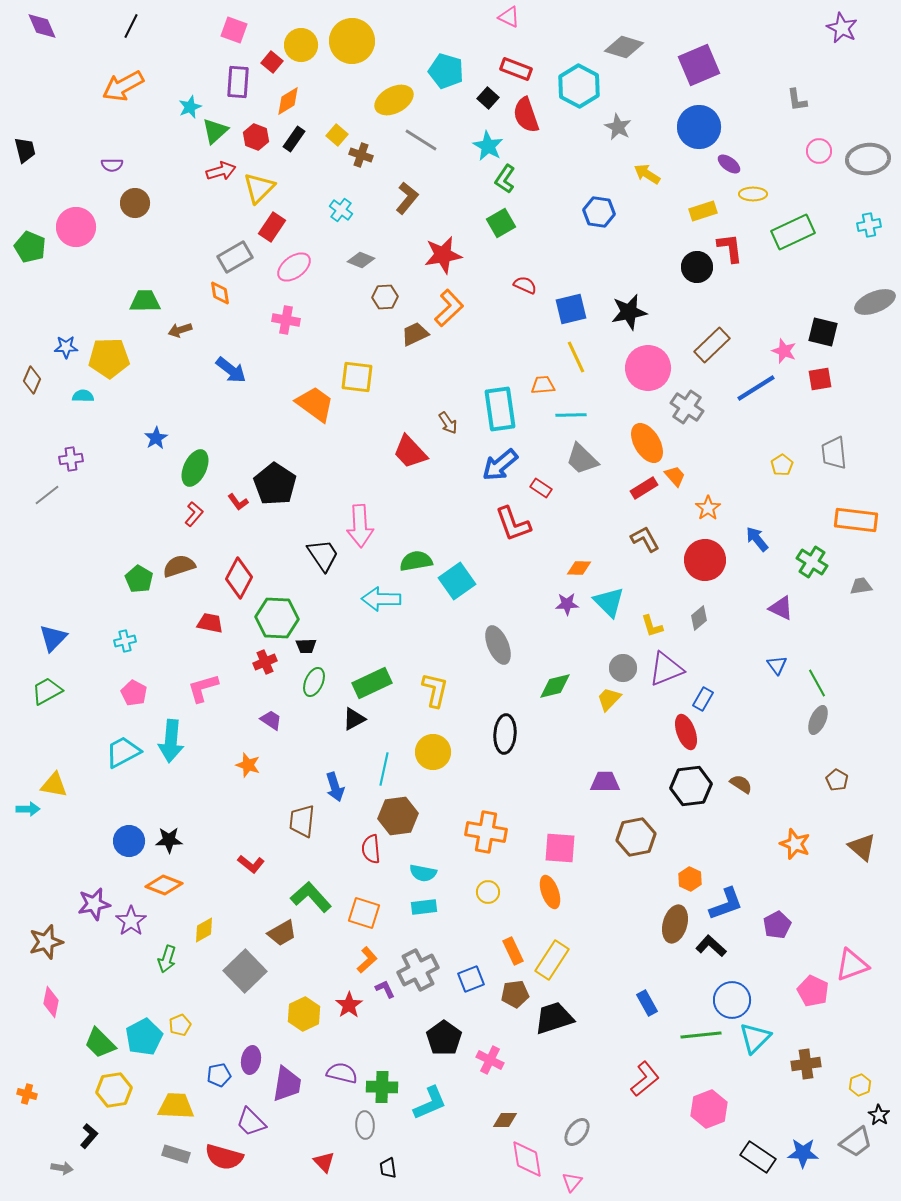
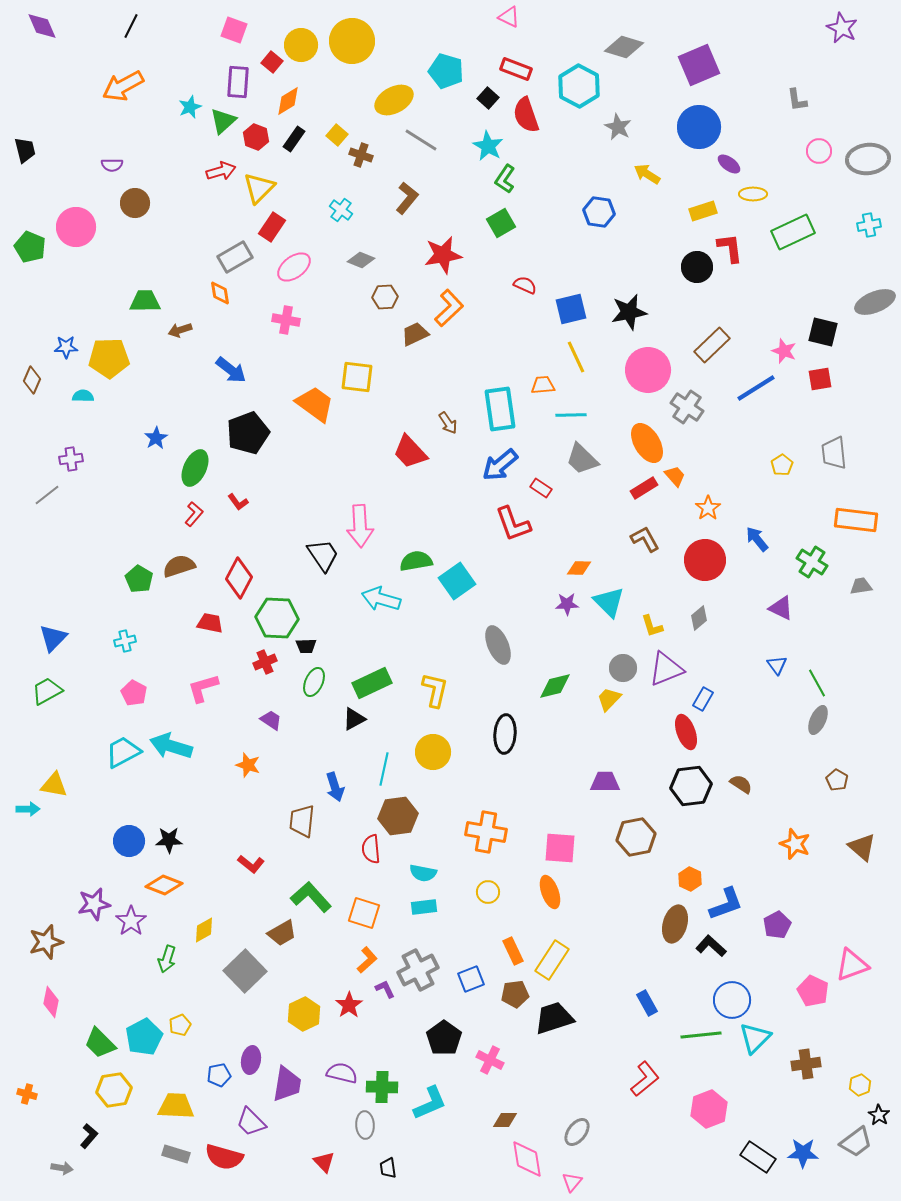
green triangle at (215, 131): moved 8 px right, 10 px up
pink circle at (648, 368): moved 2 px down
black pentagon at (275, 484): moved 27 px left, 51 px up; rotated 18 degrees clockwise
cyan arrow at (381, 599): rotated 15 degrees clockwise
cyan arrow at (171, 741): moved 5 px down; rotated 102 degrees clockwise
